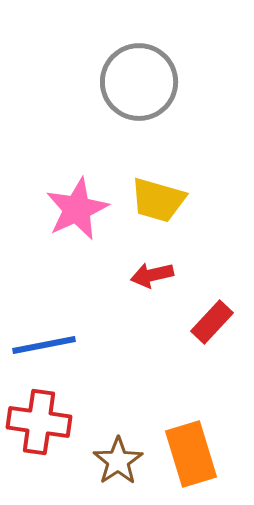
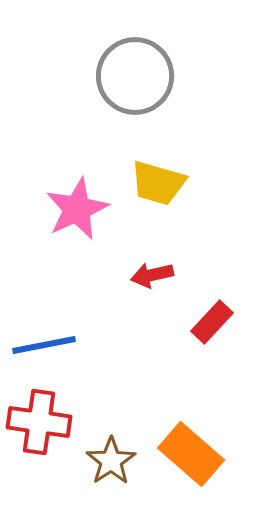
gray circle: moved 4 px left, 6 px up
yellow trapezoid: moved 17 px up
orange rectangle: rotated 32 degrees counterclockwise
brown star: moved 7 px left
